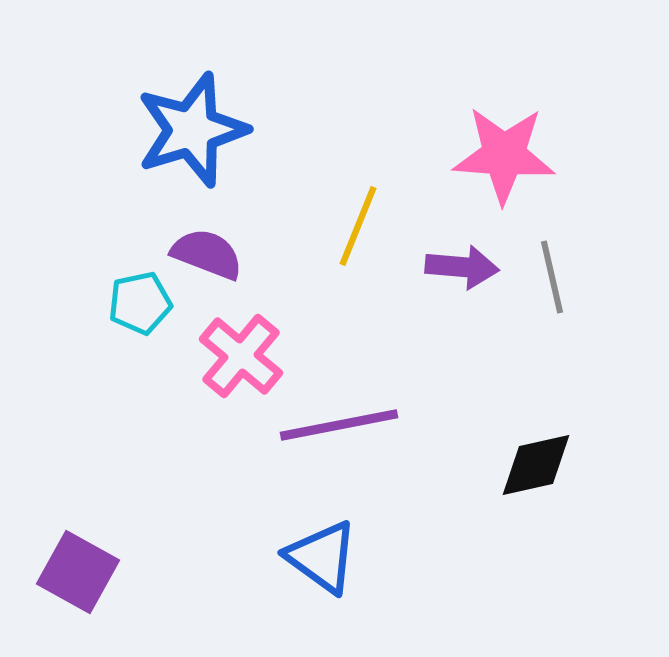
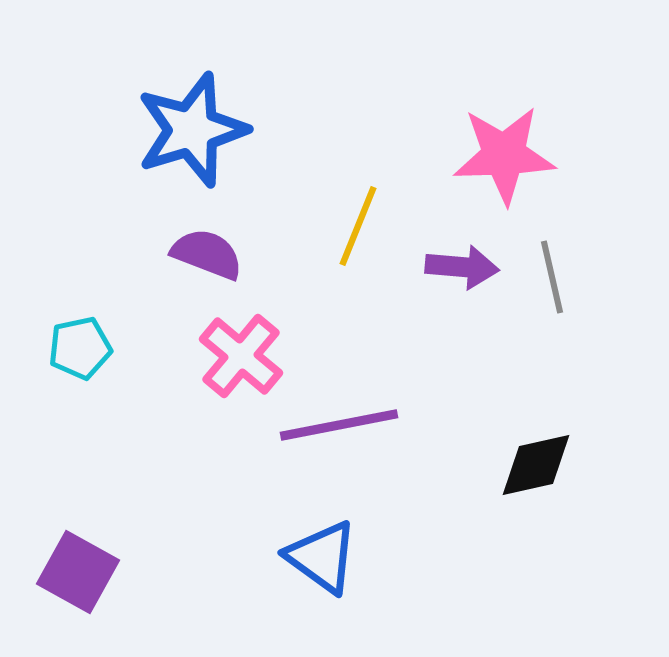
pink star: rotated 6 degrees counterclockwise
cyan pentagon: moved 60 px left, 45 px down
